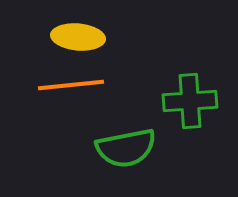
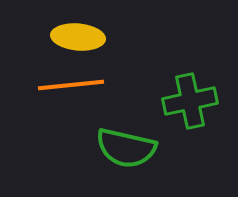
green cross: rotated 8 degrees counterclockwise
green semicircle: rotated 24 degrees clockwise
